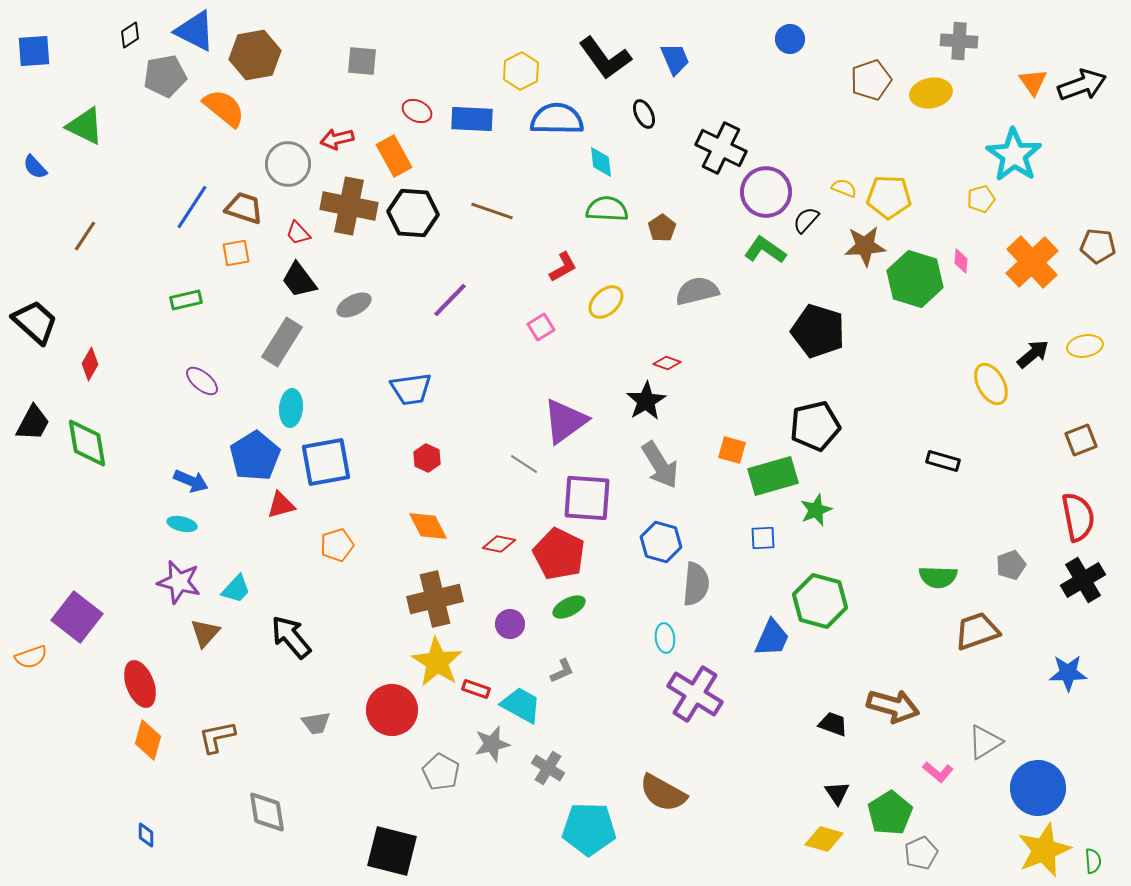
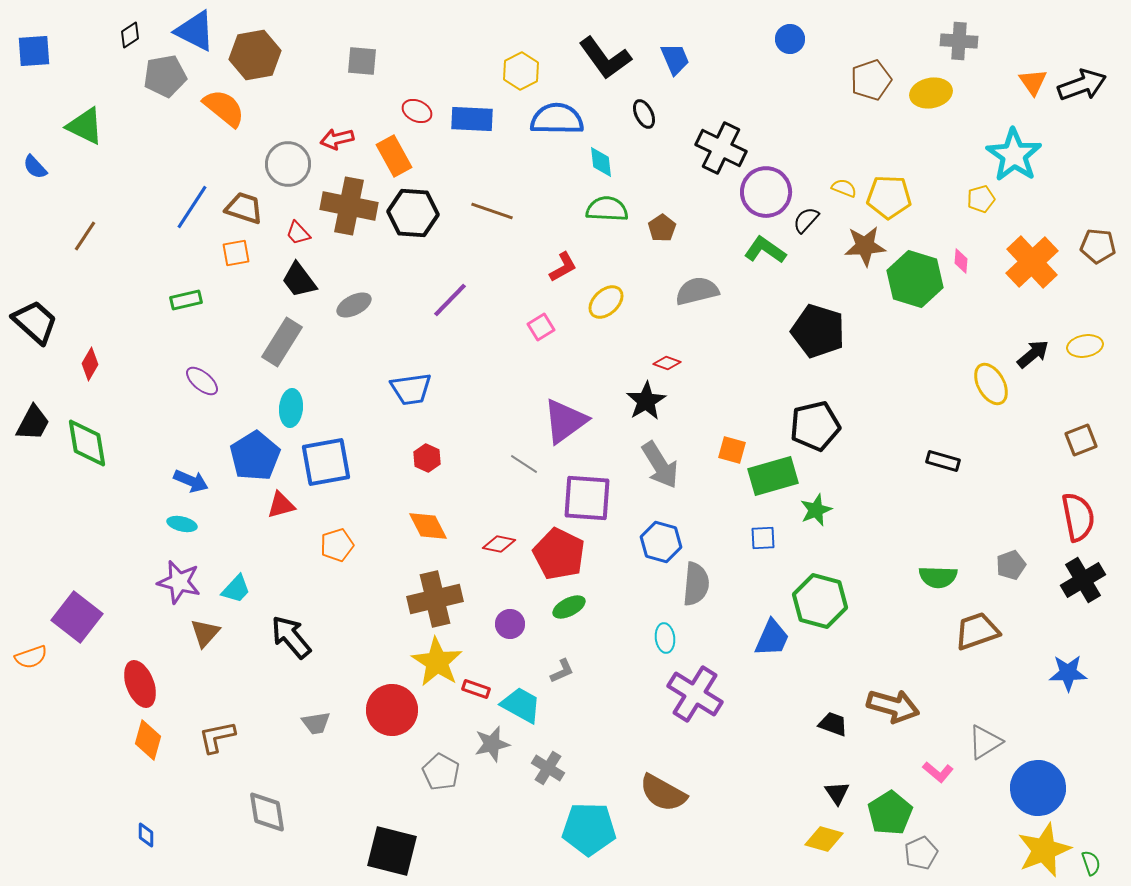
green semicircle at (1093, 861): moved 2 px left, 2 px down; rotated 15 degrees counterclockwise
